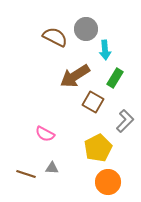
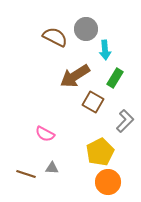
yellow pentagon: moved 2 px right, 4 px down
